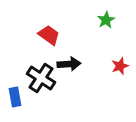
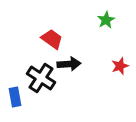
red trapezoid: moved 3 px right, 4 px down
